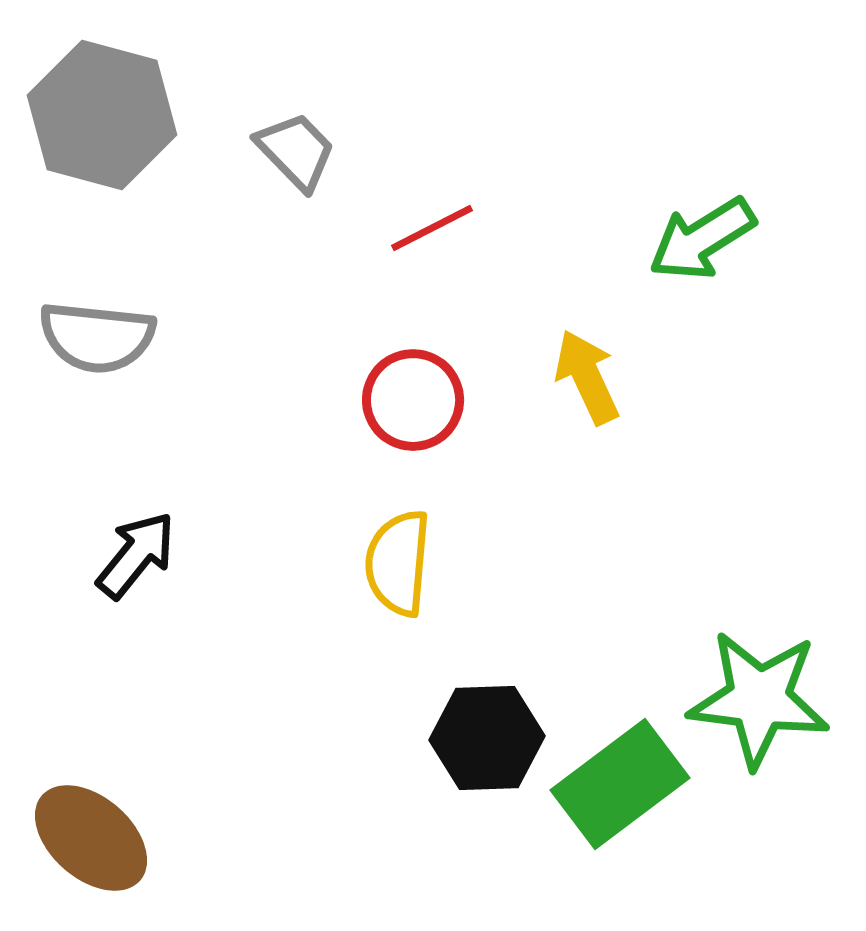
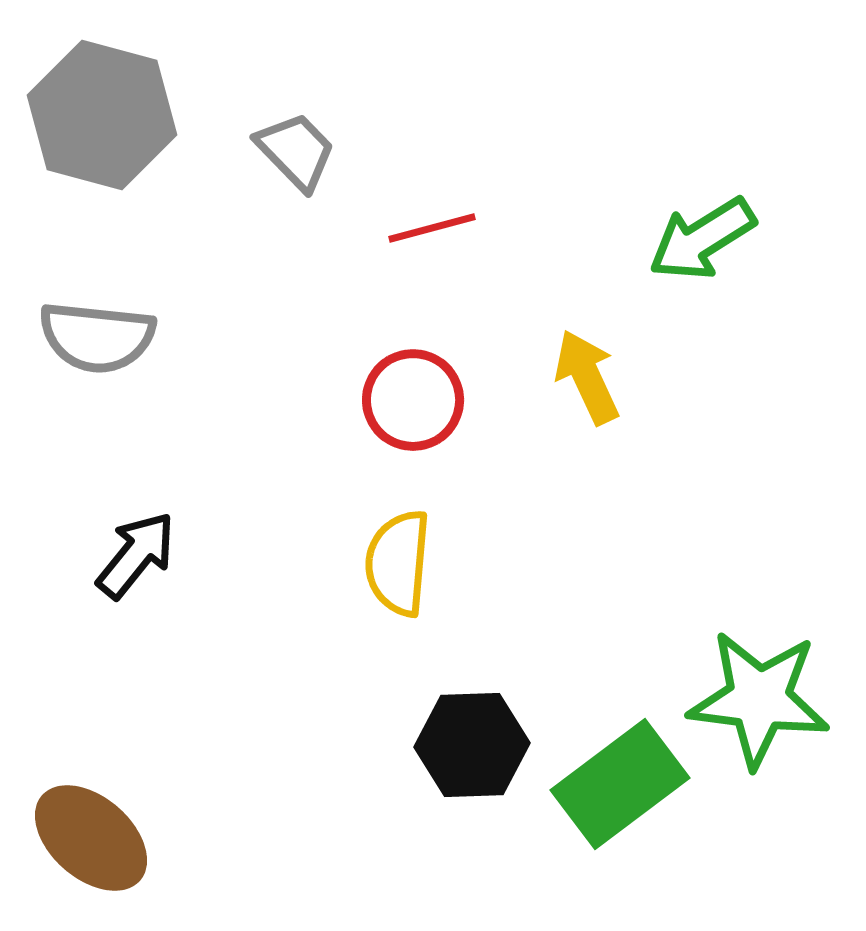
red line: rotated 12 degrees clockwise
black hexagon: moved 15 px left, 7 px down
